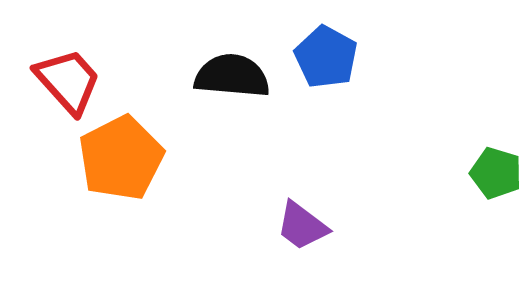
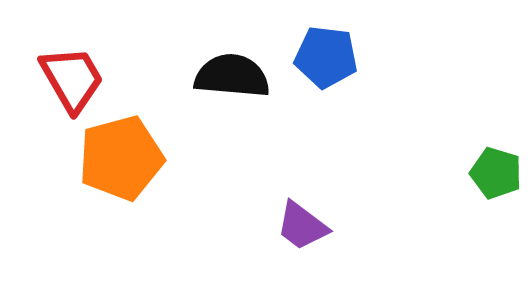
blue pentagon: rotated 22 degrees counterclockwise
red trapezoid: moved 4 px right, 2 px up; rotated 12 degrees clockwise
orange pentagon: rotated 12 degrees clockwise
